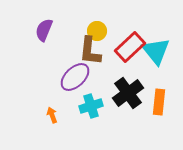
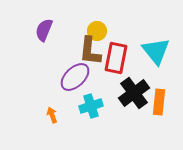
red rectangle: moved 14 px left, 11 px down; rotated 36 degrees counterclockwise
black cross: moved 6 px right
